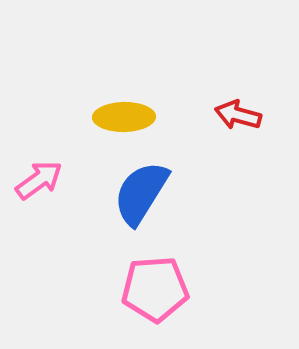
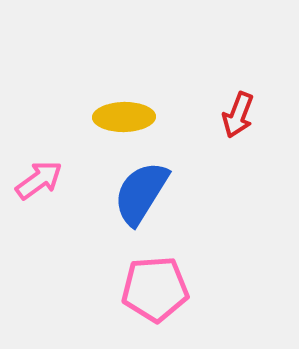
red arrow: rotated 84 degrees counterclockwise
